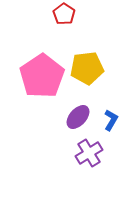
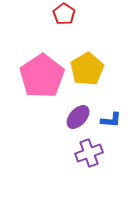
yellow pentagon: moved 1 px down; rotated 24 degrees counterclockwise
blue L-shape: rotated 65 degrees clockwise
purple cross: rotated 12 degrees clockwise
